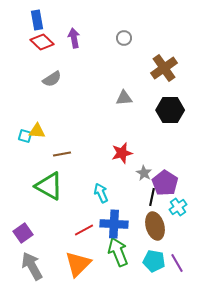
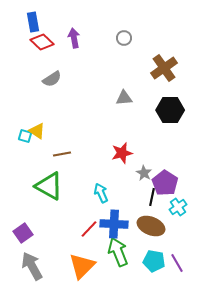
blue rectangle: moved 4 px left, 2 px down
yellow triangle: rotated 30 degrees clockwise
brown ellipse: moved 4 px left; rotated 52 degrees counterclockwise
red line: moved 5 px right, 1 px up; rotated 18 degrees counterclockwise
orange triangle: moved 4 px right, 2 px down
